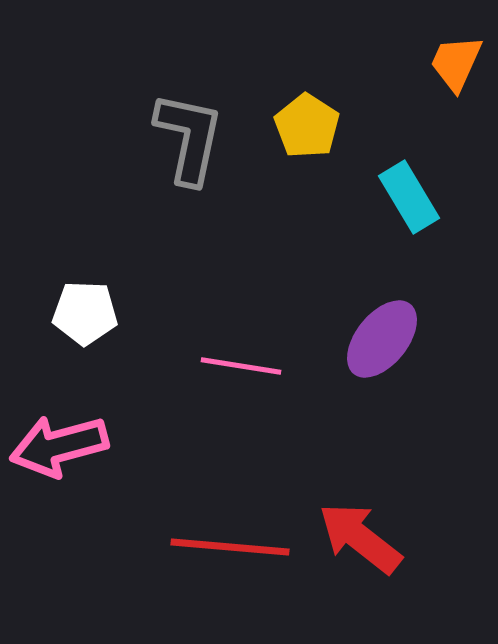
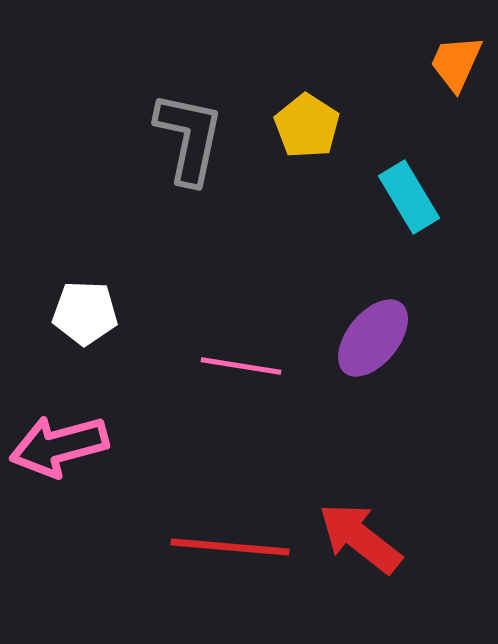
purple ellipse: moved 9 px left, 1 px up
